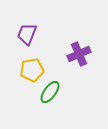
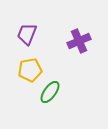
purple cross: moved 13 px up
yellow pentagon: moved 2 px left
